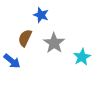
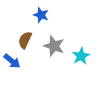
brown semicircle: moved 2 px down
gray star: moved 3 px down; rotated 15 degrees counterclockwise
cyan star: moved 1 px left, 1 px up
